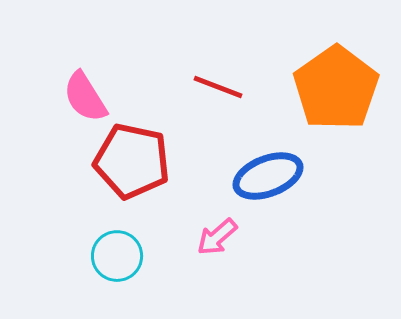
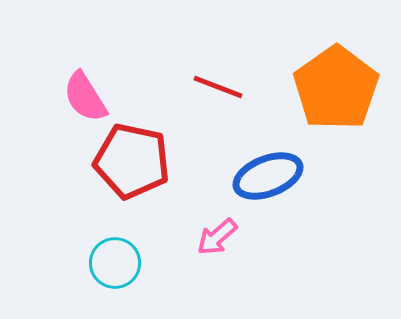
cyan circle: moved 2 px left, 7 px down
